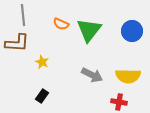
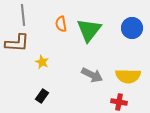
orange semicircle: rotated 56 degrees clockwise
blue circle: moved 3 px up
